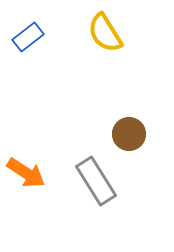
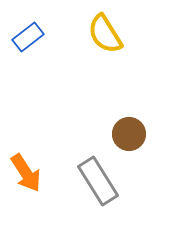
yellow semicircle: moved 1 px down
orange arrow: rotated 24 degrees clockwise
gray rectangle: moved 2 px right
